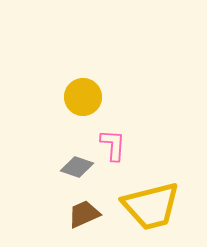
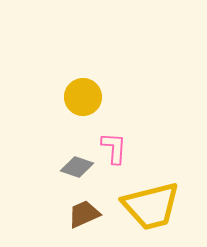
pink L-shape: moved 1 px right, 3 px down
